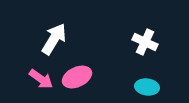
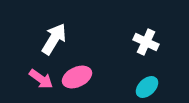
white cross: moved 1 px right
cyan ellipse: rotated 50 degrees counterclockwise
